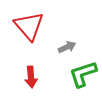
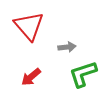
gray arrow: rotated 18 degrees clockwise
red arrow: rotated 55 degrees clockwise
